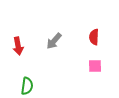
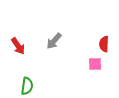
red semicircle: moved 10 px right, 7 px down
red arrow: rotated 24 degrees counterclockwise
pink square: moved 2 px up
